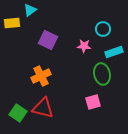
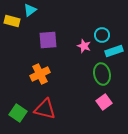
yellow rectangle: moved 2 px up; rotated 21 degrees clockwise
cyan circle: moved 1 px left, 6 px down
purple square: rotated 30 degrees counterclockwise
pink star: rotated 16 degrees clockwise
cyan rectangle: moved 1 px up
orange cross: moved 1 px left, 2 px up
pink square: moved 11 px right; rotated 21 degrees counterclockwise
red triangle: moved 2 px right, 1 px down
